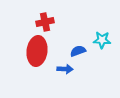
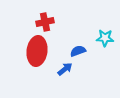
cyan star: moved 3 px right, 2 px up
blue arrow: rotated 42 degrees counterclockwise
